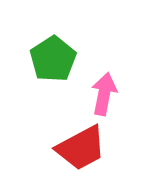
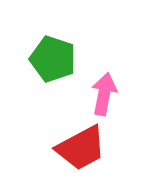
green pentagon: rotated 21 degrees counterclockwise
